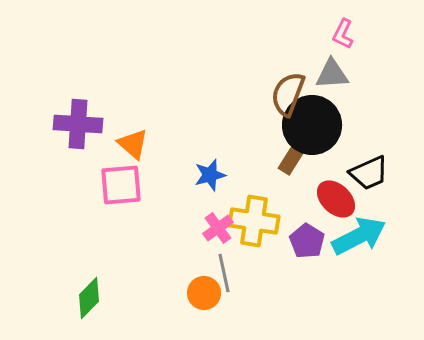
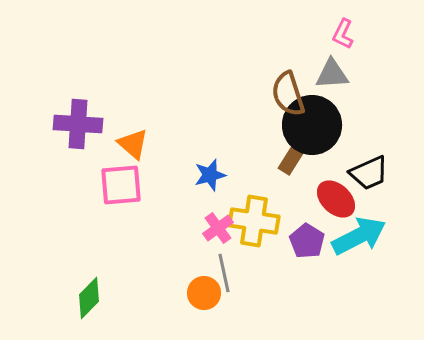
brown semicircle: rotated 39 degrees counterclockwise
